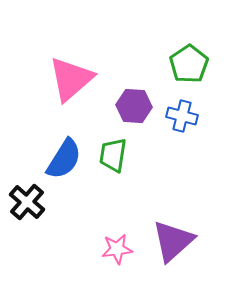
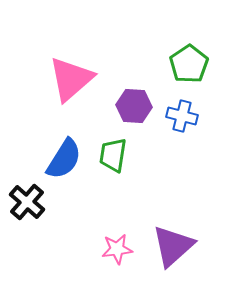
purple triangle: moved 5 px down
